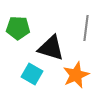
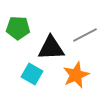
gray line: moved 1 px left, 7 px down; rotated 55 degrees clockwise
black triangle: rotated 20 degrees counterclockwise
